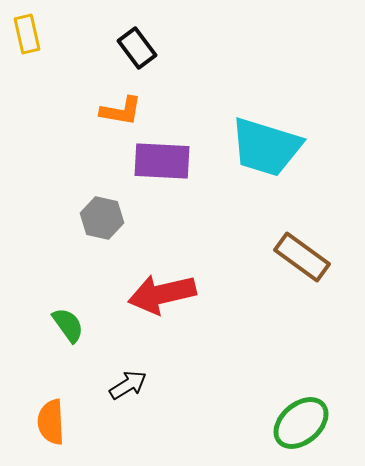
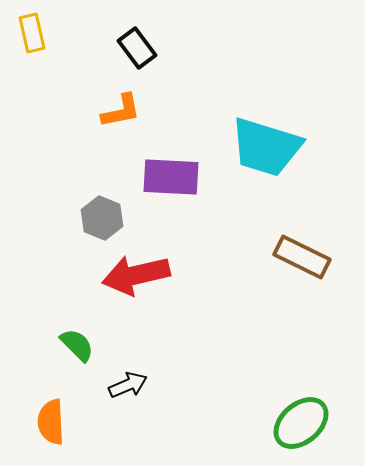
yellow rectangle: moved 5 px right, 1 px up
orange L-shape: rotated 21 degrees counterclockwise
purple rectangle: moved 9 px right, 16 px down
gray hexagon: rotated 9 degrees clockwise
brown rectangle: rotated 10 degrees counterclockwise
red arrow: moved 26 px left, 19 px up
green semicircle: moved 9 px right, 20 px down; rotated 9 degrees counterclockwise
black arrow: rotated 9 degrees clockwise
